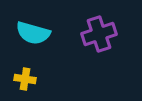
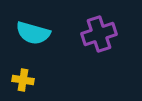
yellow cross: moved 2 px left, 1 px down
